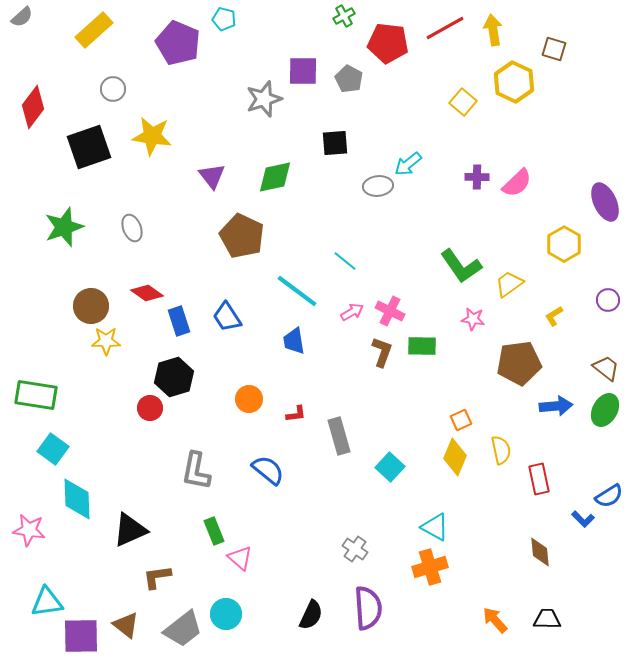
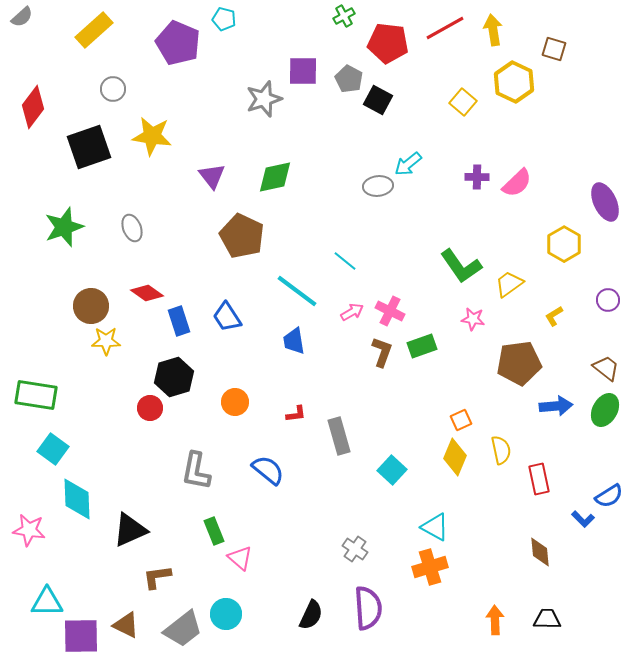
black square at (335, 143): moved 43 px right, 43 px up; rotated 32 degrees clockwise
green rectangle at (422, 346): rotated 20 degrees counterclockwise
orange circle at (249, 399): moved 14 px left, 3 px down
cyan square at (390, 467): moved 2 px right, 3 px down
cyan triangle at (47, 602): rotated 8 degrees clockwise
orange arrow at (495, 620): rotated 40 degrees clockwise
brown triangle at (126, 625): rotated 12 degrees counterclockwise
